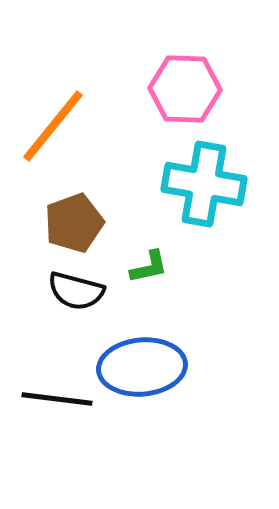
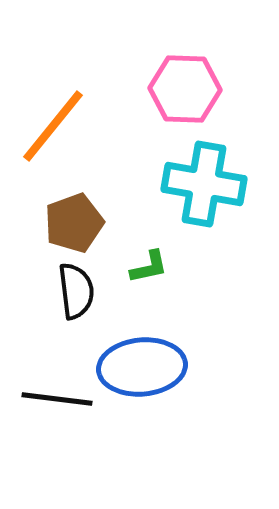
black semicircle: rotated 112 degrees counterclockwise
